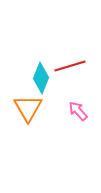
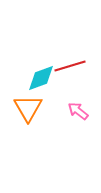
cyan diamond: rotated 48 degrees clockwise
pink arrow: rotated 10 degrees counterclockwise
